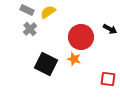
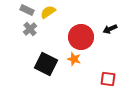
black arrow: rotated 128 degrees clockwise
